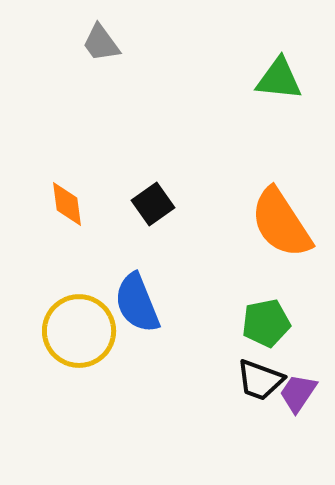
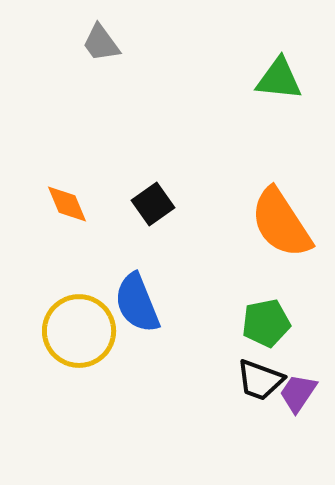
orange diamond: rotated 15 degrees counterclockwise
